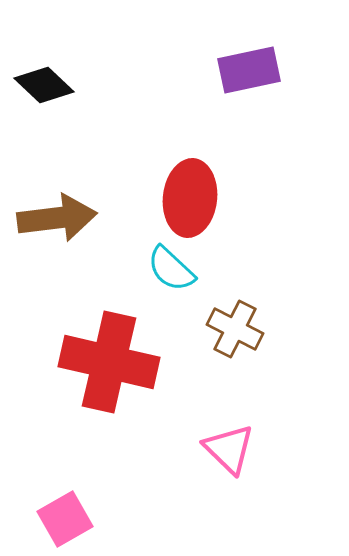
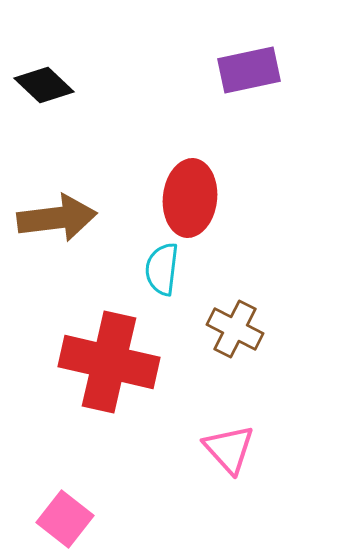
cyan semicircle: moved 9 px left; rotated 54 degrees clockwise
pink triangle: rotated 4 degrees clockwise
pink square: rotated 22 degrees counterclockwise
